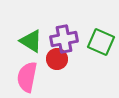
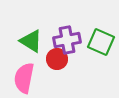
purple cross: moved 3 px right, 1 px down
pink semicircle: moved 3 px left, 1 px down
